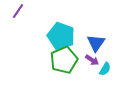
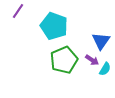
cyan pentagon: moved 7 px left, 10 px up
blue triangle: moved 5 px right, 2 px up
